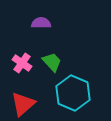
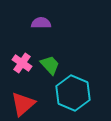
green trapezoid: moved 2 px left, 3 px down
